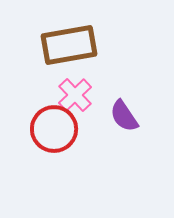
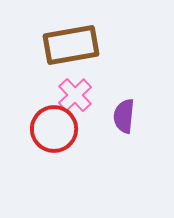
brown rectangle: moved 2 px right
purple semicircle: rotated 40 degrees clockwise
